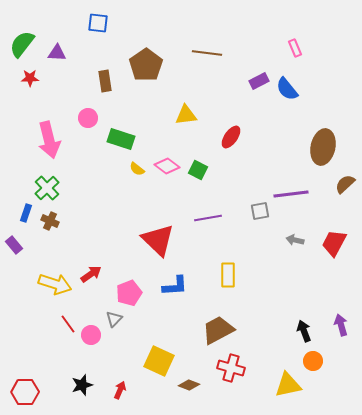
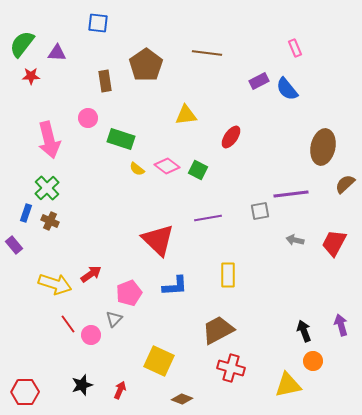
red star at (30, 78): moved 1 px right, 2 px up
brown diamond at (189, 385): moved 7 px left, 14 px down
